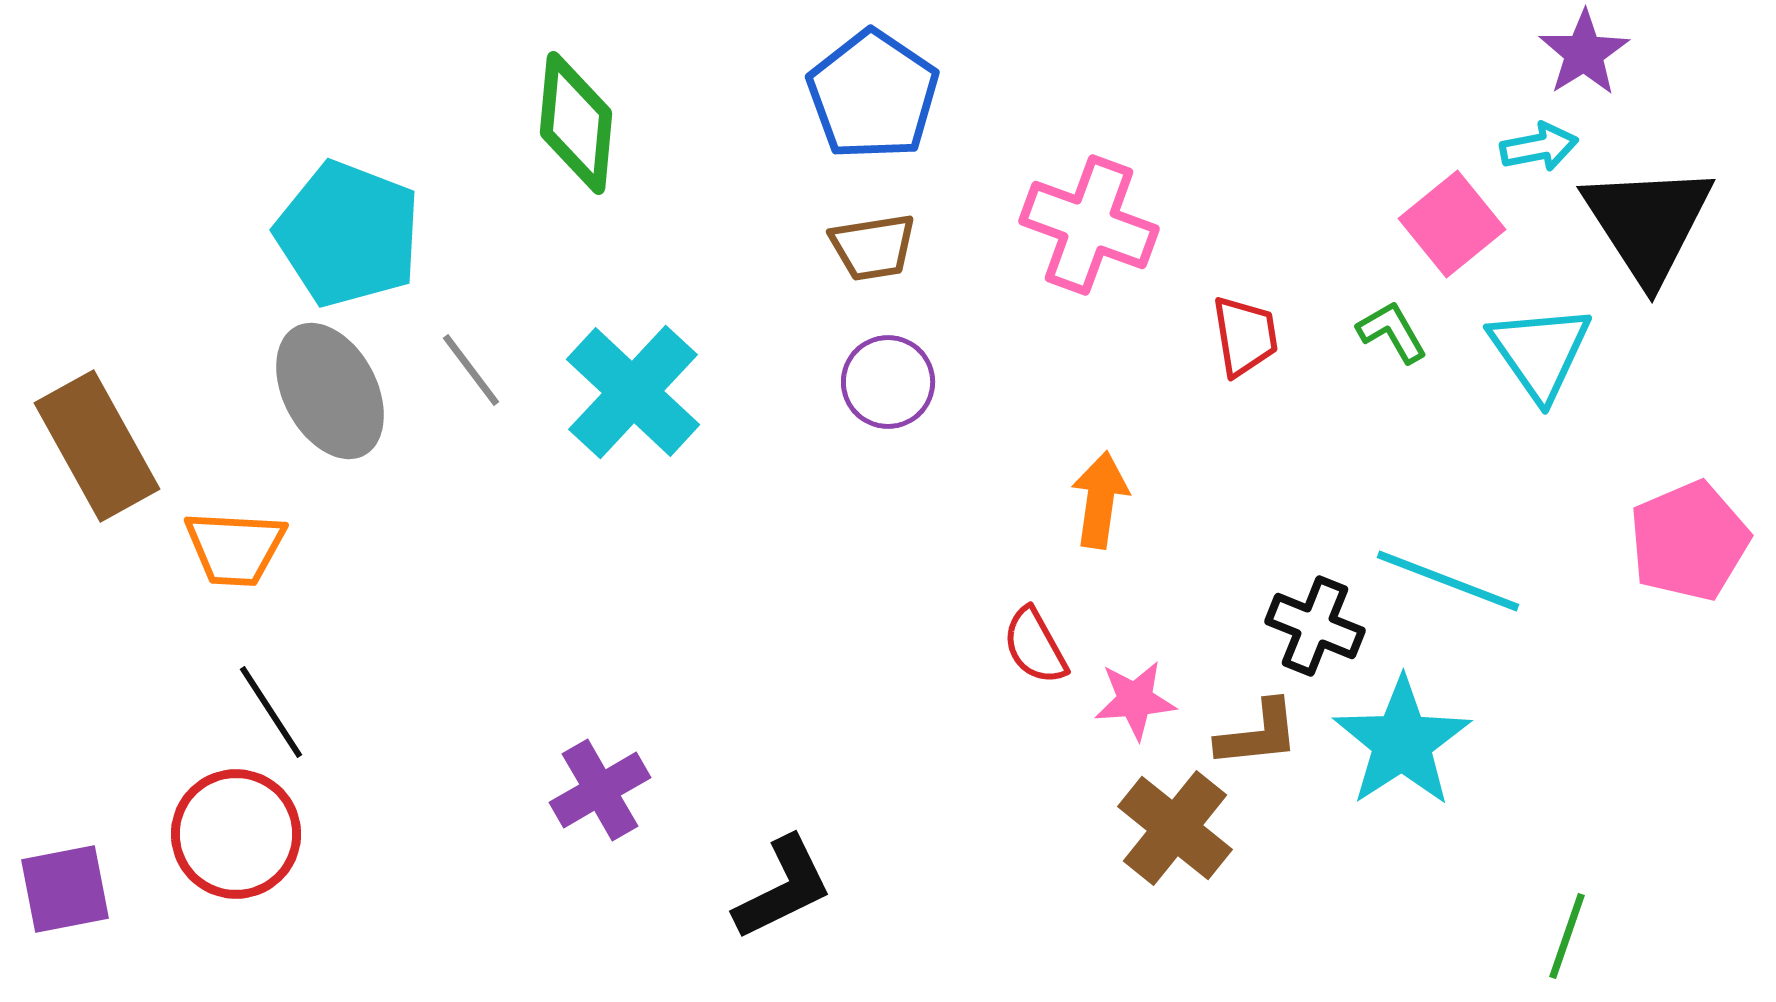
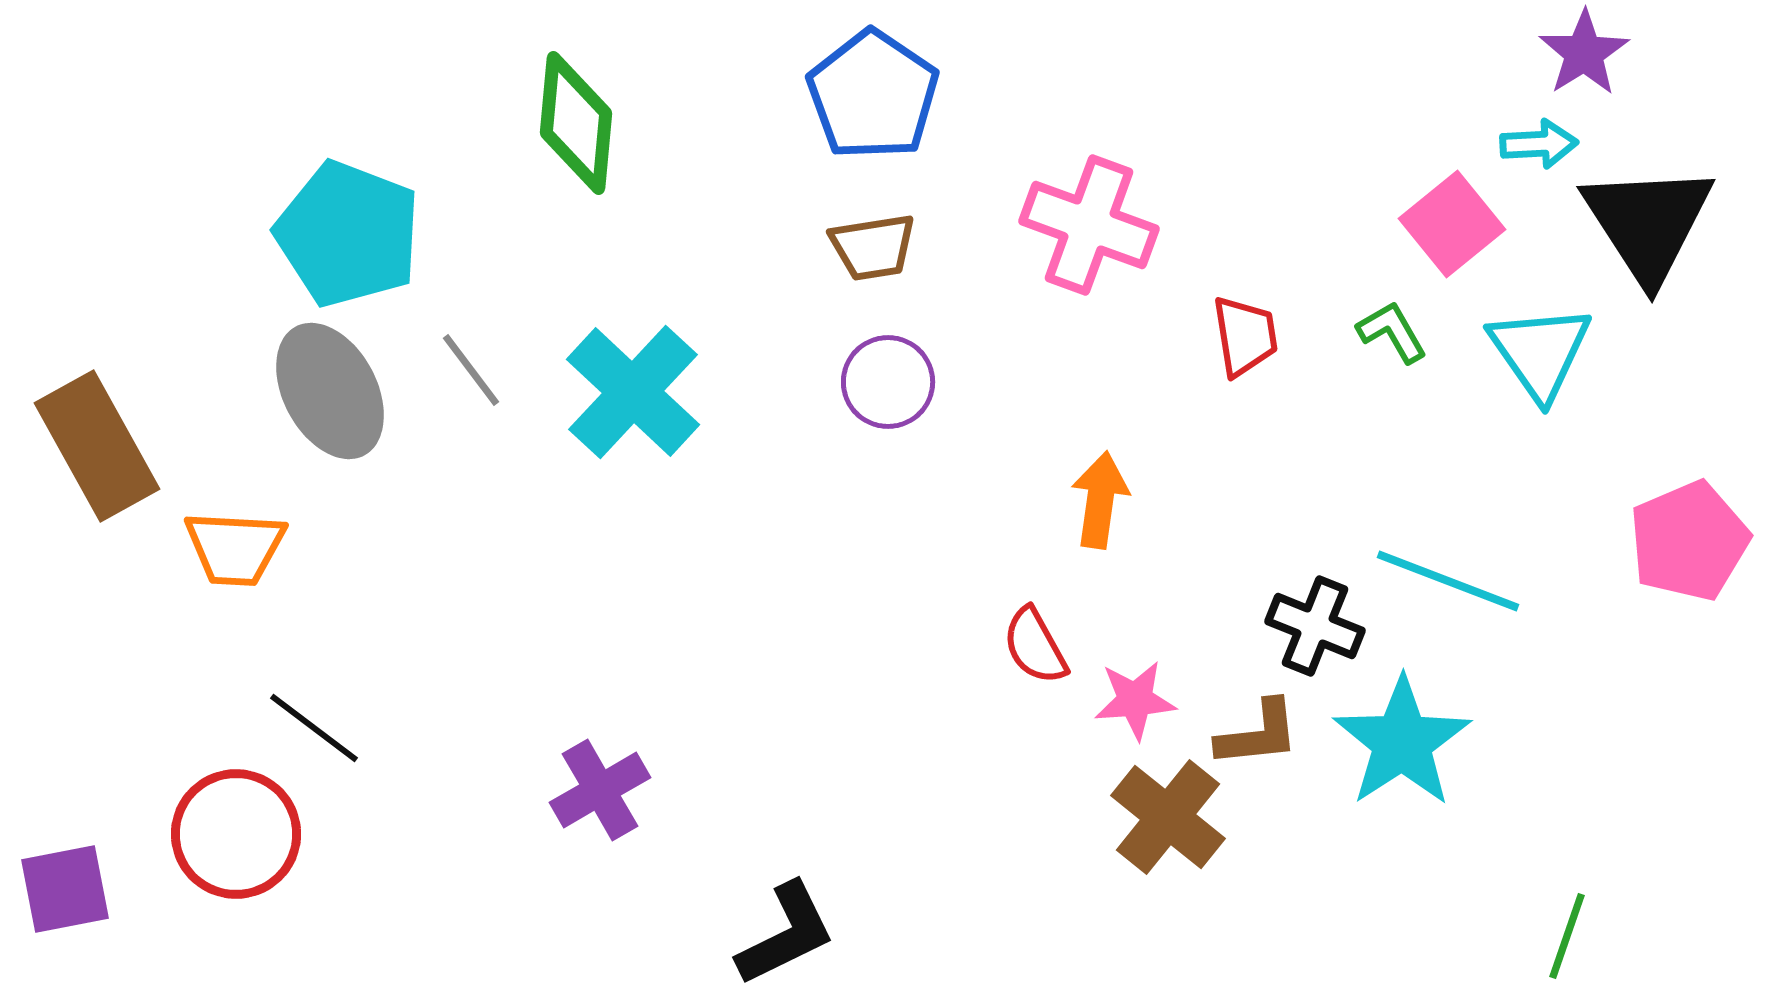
cyan arrow: moved 3 px up; rotated 8 degrees clockwise
black line: moved 43 px right, 16 px down; rotated 20 degrees counterclockwise
brown cross: moved 7 px left, 11 px up
black L-shape: moved 3 px right, 46 px down
